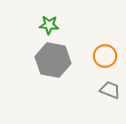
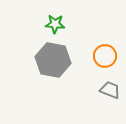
green star: moved 6 px right, 1 px up
